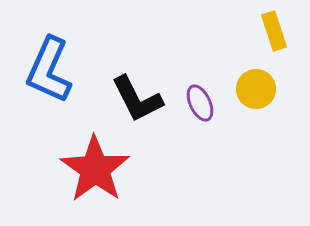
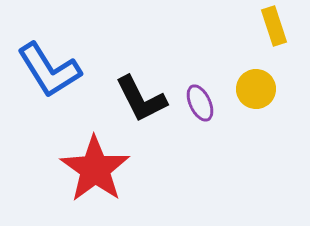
yellow rectangle: moved 5 px up
blue L-shape: rotated 56 degrees counterclockwise
black L-shape: moved 4 px right
